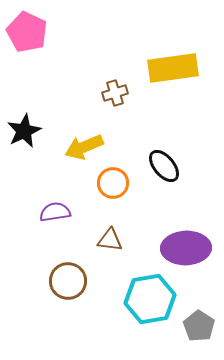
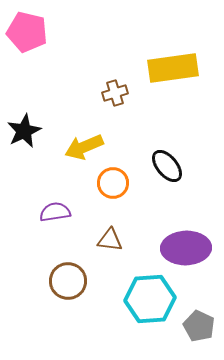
pink pentagon: rotated 12 degrees counterclockwise
black ellipse: moved 3 px right
cyan hexagon: rotated 6 degrees clockwise
gray pentagon: rotated 8 degrees counterclockwise
